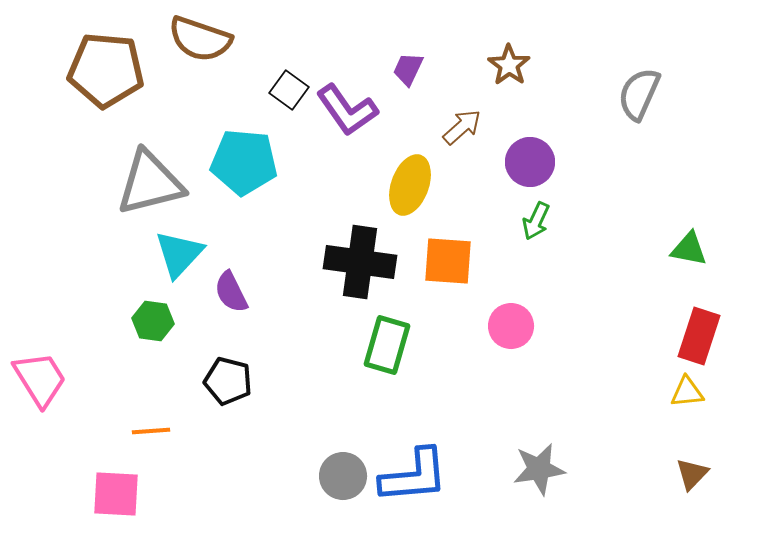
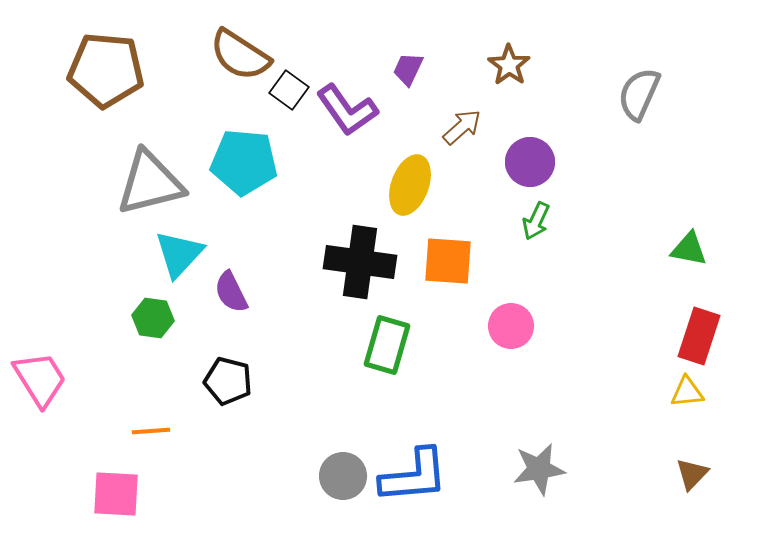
brown semicircle: moved 40 px right, 16 px down; rotated 14 degrees clockwise
green hexagon: moved 3 px up
